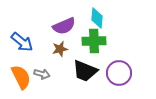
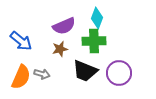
cyan diamond: rotated 15 degrees clockwise
blue arrow: moved 1 px left, 1 px up
orange semicircle: rotated 50 degrees clockwise
